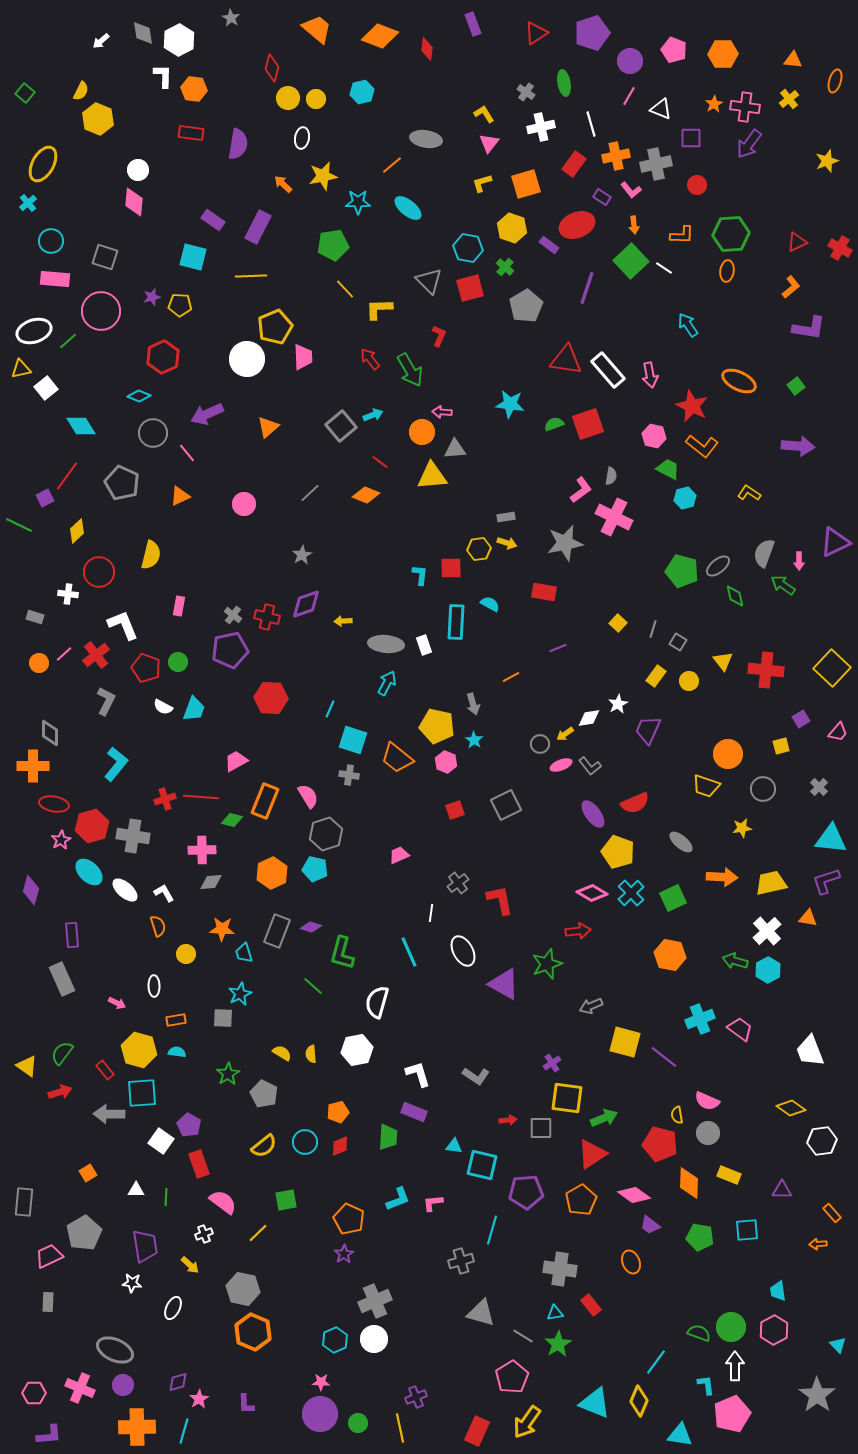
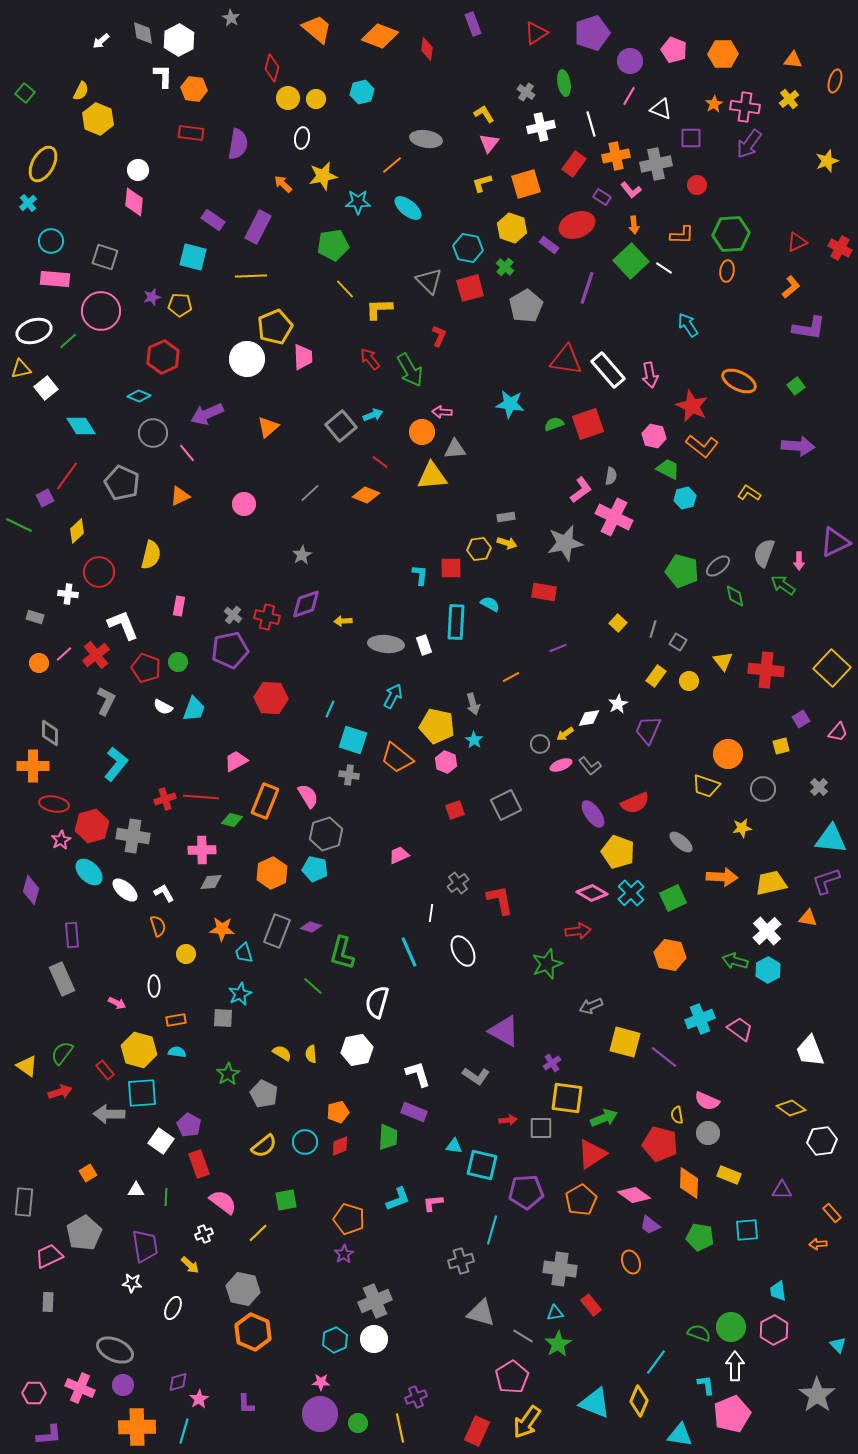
cyan arrow at (387, 683): moved 6 px right, 13 px down
purple triangle at (504, 984): moved 47 px down
orange pentagon at (349, 1219): rotated 8 degrees counterclockwise
